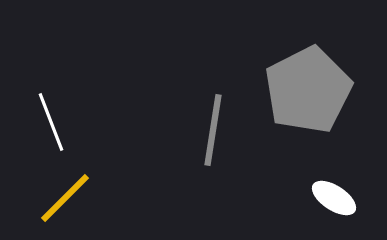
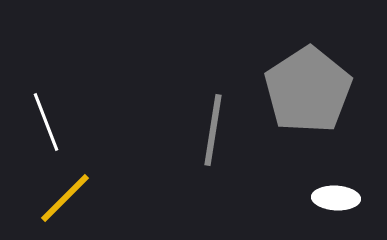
gray pentagon: rotated 6 degrees counterclockwise
white line: moved 5 px left
white ellipse: moved 2 px right; rotated 30 degrees counterclockwise
